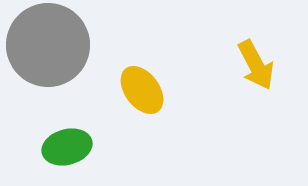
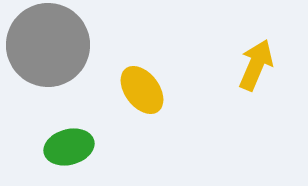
yellow arrow: rotated 129 degrees counterclockwise
green ellipse: moved 2 px right
